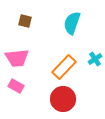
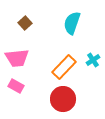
brown square: moved 2 px down; rotated 32 degrees clockwise
cyan cross: moved 2 px left, 1 px down
